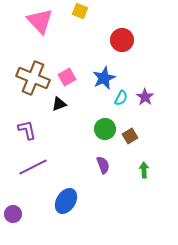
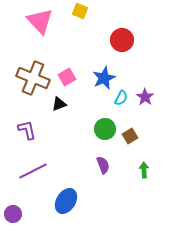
purple line: moved 4 px down
